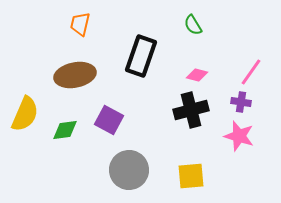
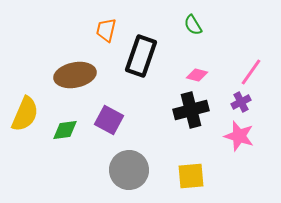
orange trapezoid: moved 26 px right, 6 px down
purple cross: rotated 36 degrees counterclockwise
